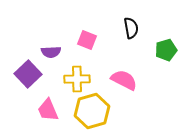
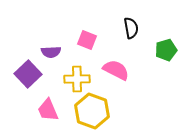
pink semicircle: moved 8 px left, 10 px up
yellow hexagon: rotated 24 degrees counterclockwise
